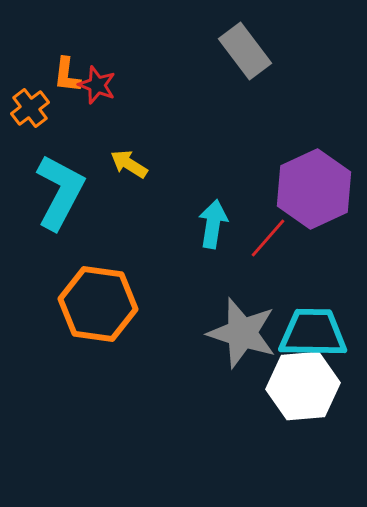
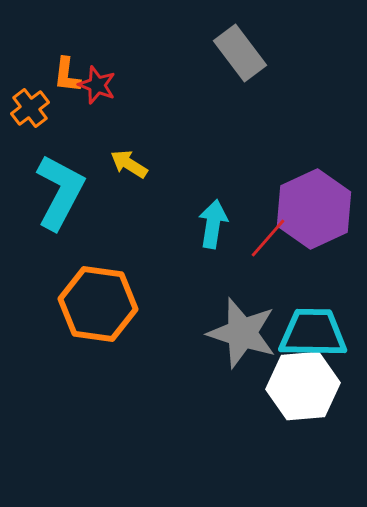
gray rectangle: moved 5 px left, 2 px down
purple hexagon: moved 20 px down
